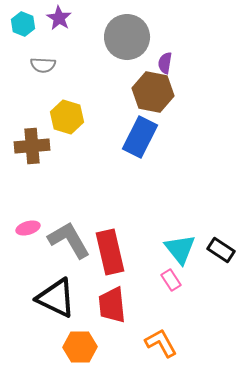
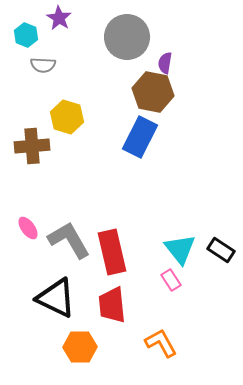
cyan hexagon: moved 3 px right, 11 px down
pink ellipse: rotated 70 degrees clockwise
red rectangle: moved 2 px right
